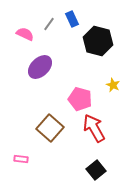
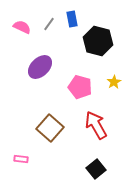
blue rectangle: rotated 14 degrees clockwise
pink semicircle: moved 3 px left, 7 px up
yellow star: moved 1 px right, 3 px up; rotated 16 degrees clockwise
pink pentagon: moved 12 px up
red arrow: moved 2 px right, 3 px up
black square: moved 1 px up
